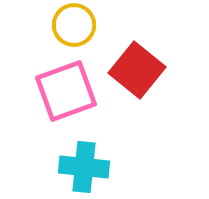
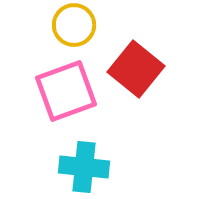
red square: moved 1 px left, 1 px up
